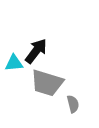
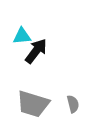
cyan triangle: moved 8 px right, 27 px up
gray trapezoid: moved 14 px left, 21 px down
